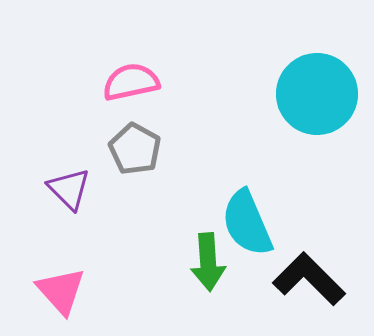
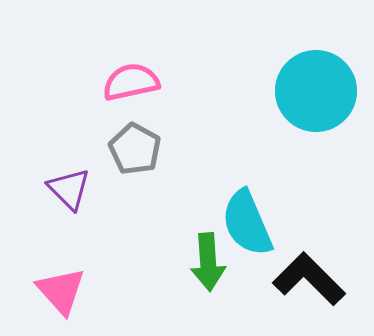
cyan circle: moved 1 px left, 3 px up
